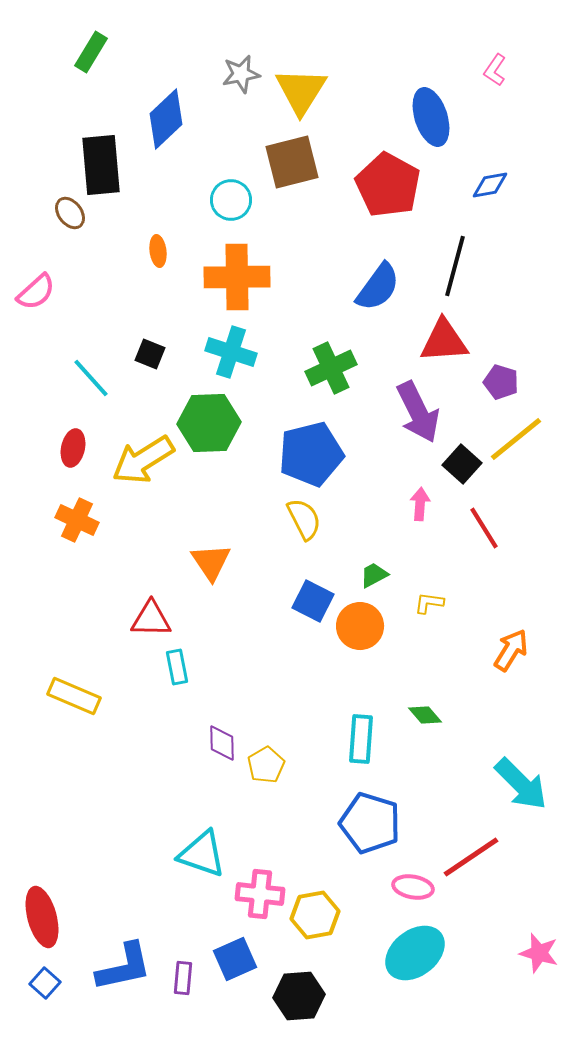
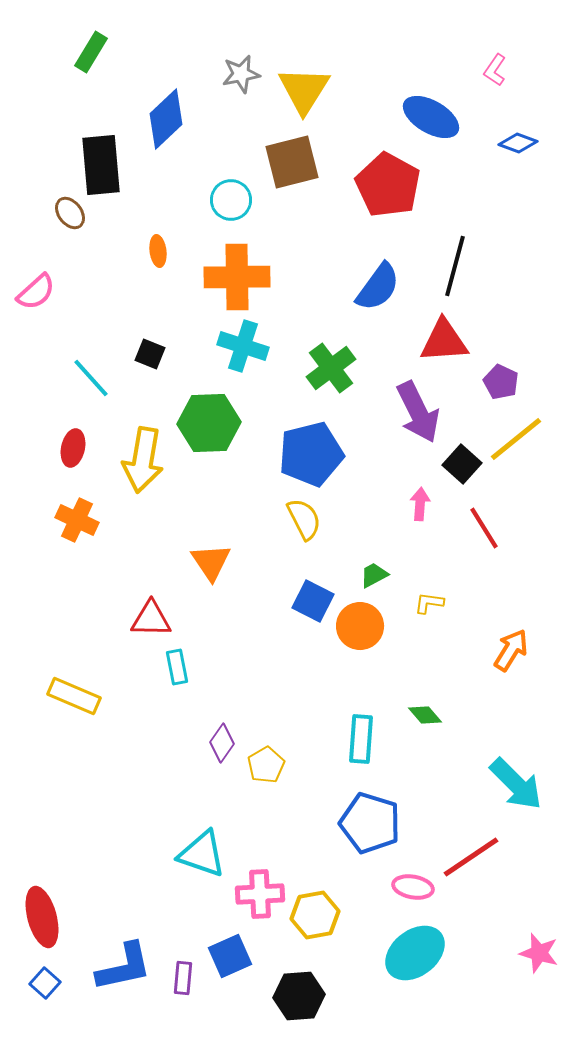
yellow triangle at (301, 91): moved 3 px right, 1 px up
blue ellipse at (431, 117): rotated 42 degrees counterclockwise
blue diamond at (490, 185): moved 28 px right, 42 px up; rotated 30 degrees clockwise
cyan cross at (231, 352): moved 12 px right, 6 px up
green cross at (331, 368): rotated 12 degrees counterclockwise
purple pentagon at (501, 382): rotated 8 degrees clockwise
yellow arrow at (143, 460): rotated 48 degrees counterclockwise
purple diamond at (222, 743): rotated 36 degrees clockwise
cyan arrow at (521, 784): moved 5 px left
pink cross at (260, 894): rotated 9 degrees counterclockwise
blue square at (235, 959): moved 5 px left, 3 px up
